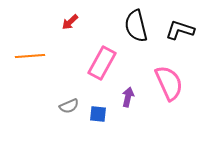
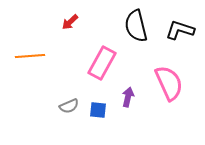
blue square: moved 4 px up
